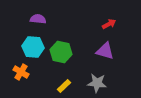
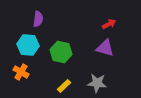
purple semicircle: rotated 91 degrees clockwise
cyan hexagon: moved 5 px left, 2 px up
purple triangle: moved 3 px up
